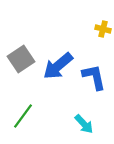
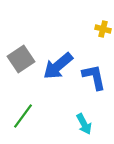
cyan arrow: rotated 15 degrees clockwise
